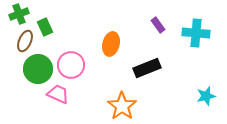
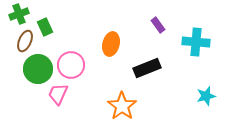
cyan cross: moved 9 px down
pink trapezoid: rotated 90 degrees counterclockwise
